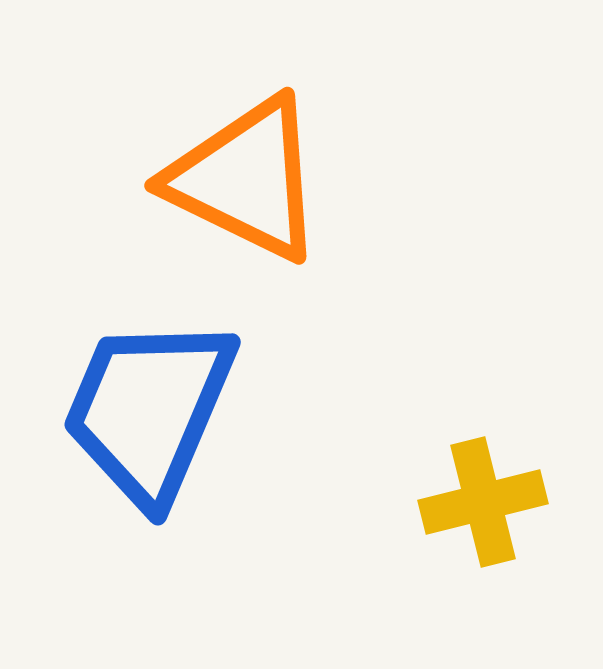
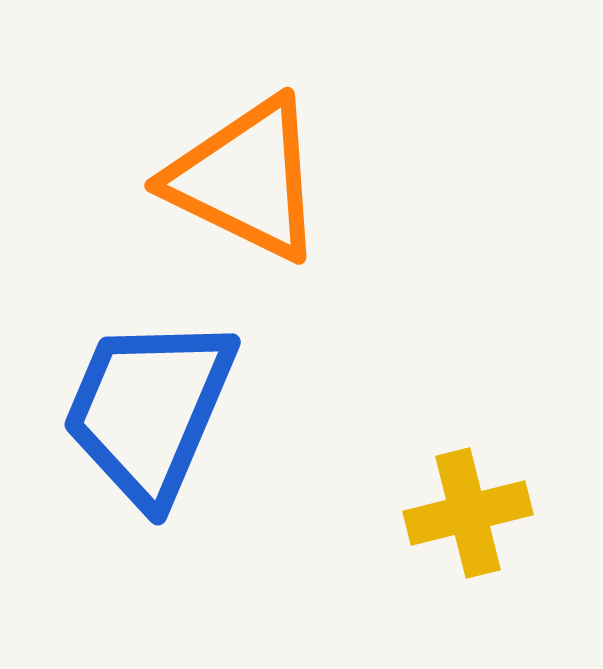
yellow cross: moved 15 px left, 11 px down
